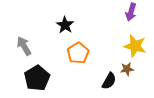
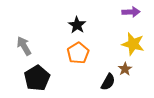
purple arrow: rotated 108 degrees counterclockwise
black star: moved 12 px right
yellow star: moved 2 px left, 2 px up
brown star: moved 2 px left; rotated 24 degrees counterclockwise
black semicircle: moved 1 px left, 1 px down
